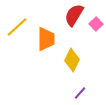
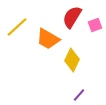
red semicircle: moved 2 px left, 2 px down
pink square: moved 1 px left, 1 px down; rotated 24 degrees clockwise
orange trapezoid: moved 2 px right; rotated 120 degrees clockwise
purple line: moved 1 px left, 2 px down
